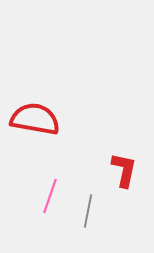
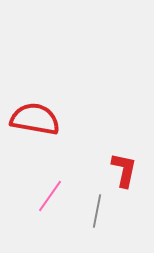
pink line: rotated 16 degrees clockwise
gray line: moved 9 px right
